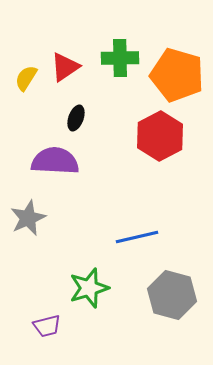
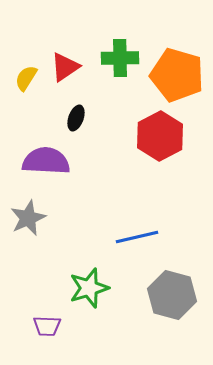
purple semicircle: moved 9 px left
purple trapezoid: rotated 16 degrees clockwise
